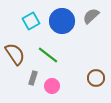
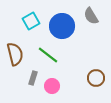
gray semicircle: rotated 78 degrees counterclockwise
blue circle: moved 5 px down
brown semicircle: rotated 20 degrees clockwise
